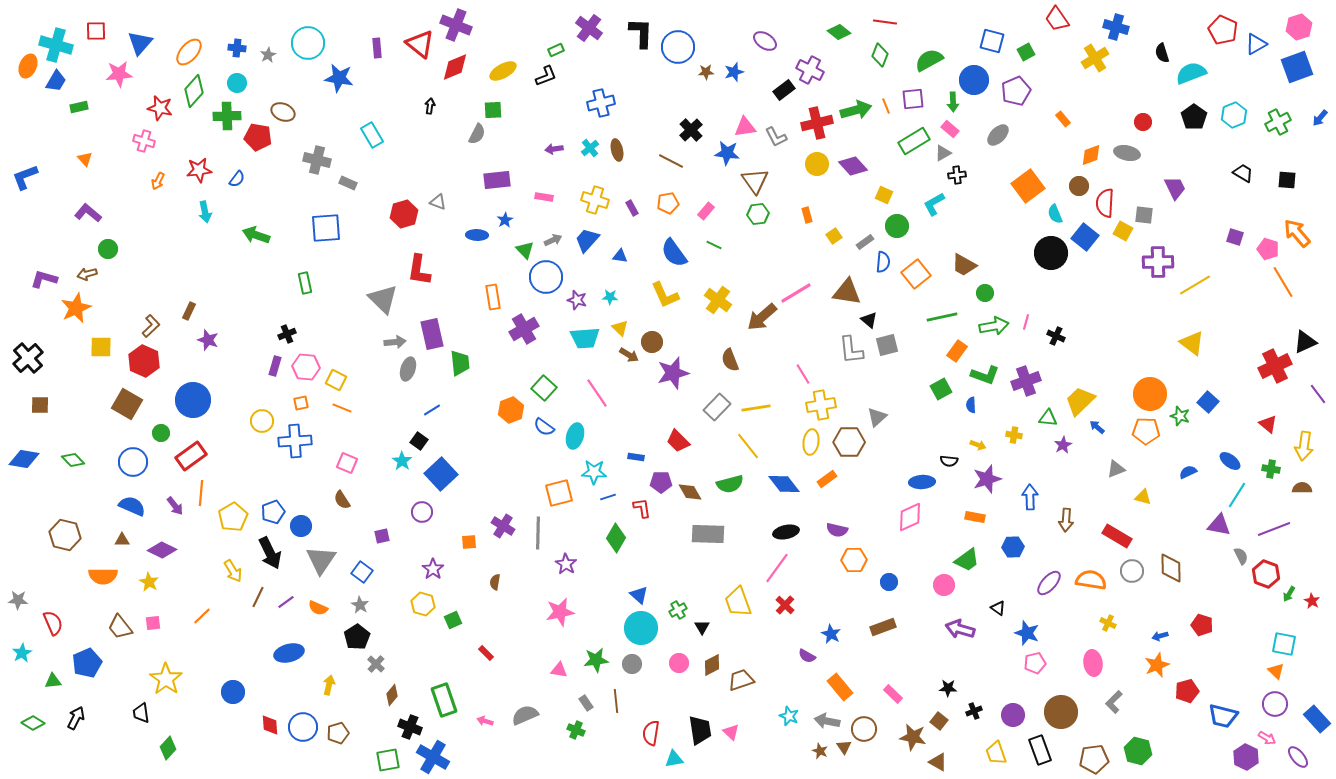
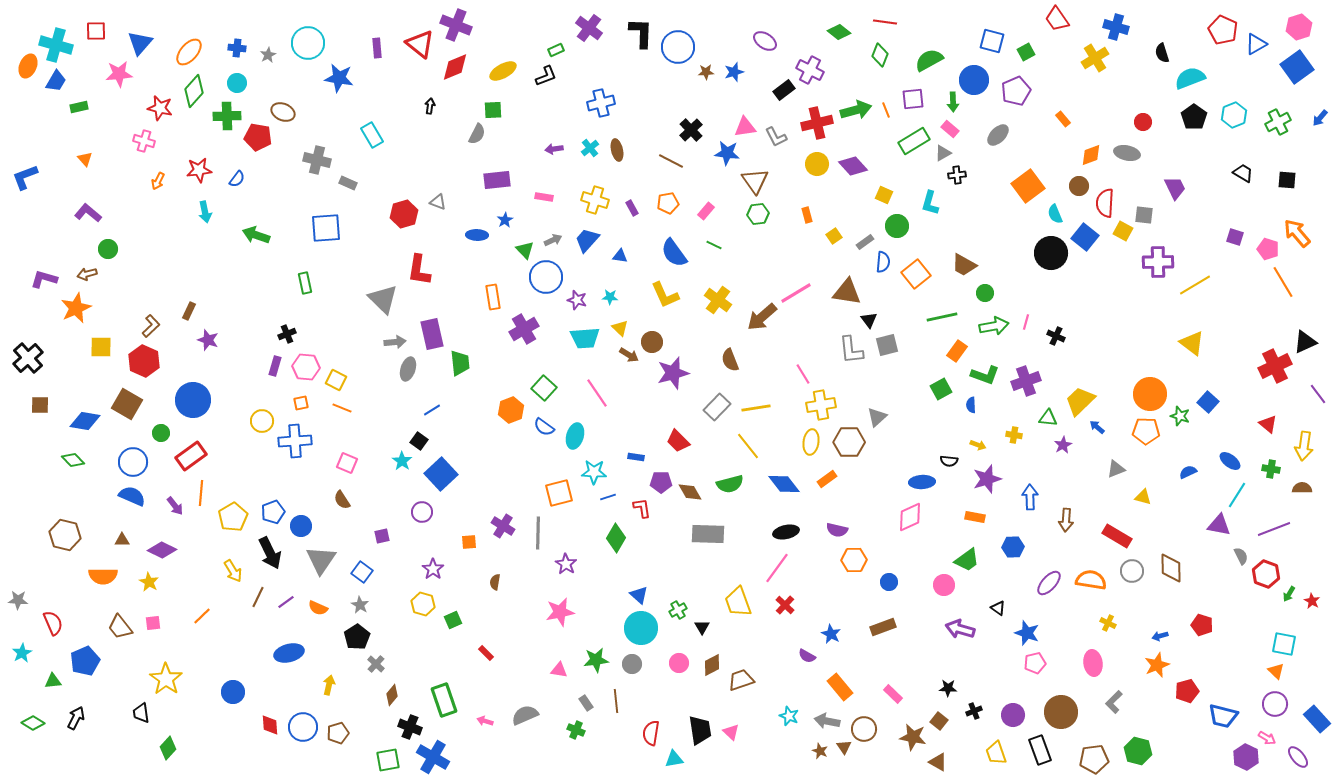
blue square at (1297, 67): rotated 16 degrees counterclockwise
cyan semicircle at (1191, 73): moved 1 px left, 5 px down
orange line at (886, 106): moved 4 px down
cyan L-shape at (934, 204): moved 4 px left, 1 px up; rotated 45 degrees counterclockwise
black triangle at (869, 320): rotated 12 degrees clockwise
blue diamond at (24, 459): moved 61 px right, 38 px up
blue semicircle at (132, 506): moved 10 px up
blue pentagon at (87, 663): moved 2 px left, 2 px up
